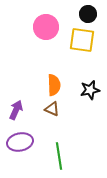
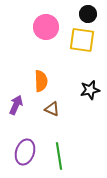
orange semicircle: moved 13 px left, 4 px up
purple arrow: moved 5 px up
purple ellipse: moved 5 px right, 10 px down; rotated 60 degrees counterclockwise
